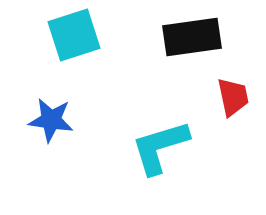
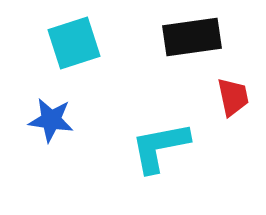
cyan square: moved 8 px down
cyan L-shape: rotated 6 degrees clockwise
